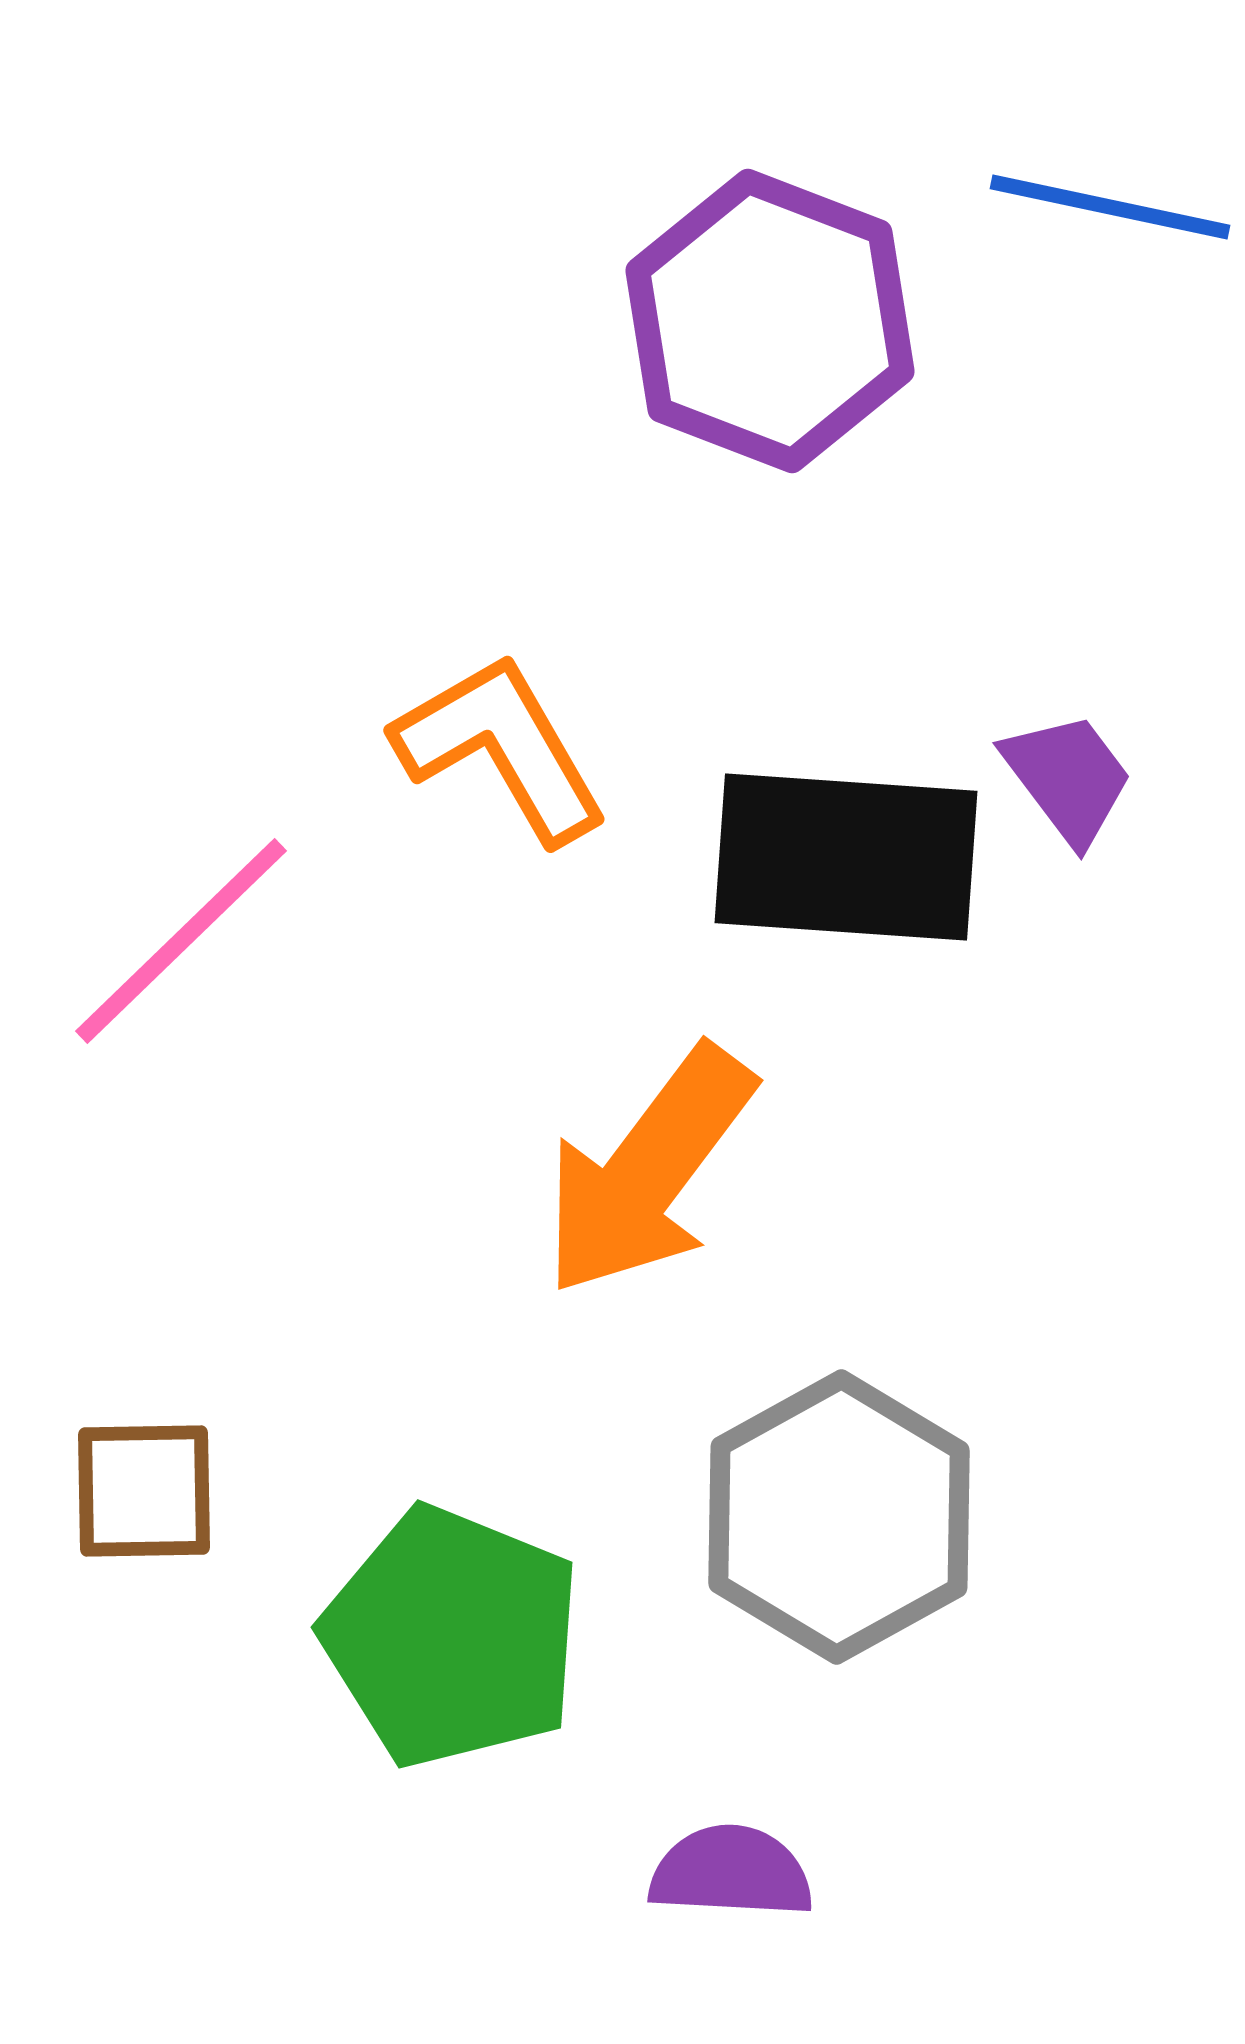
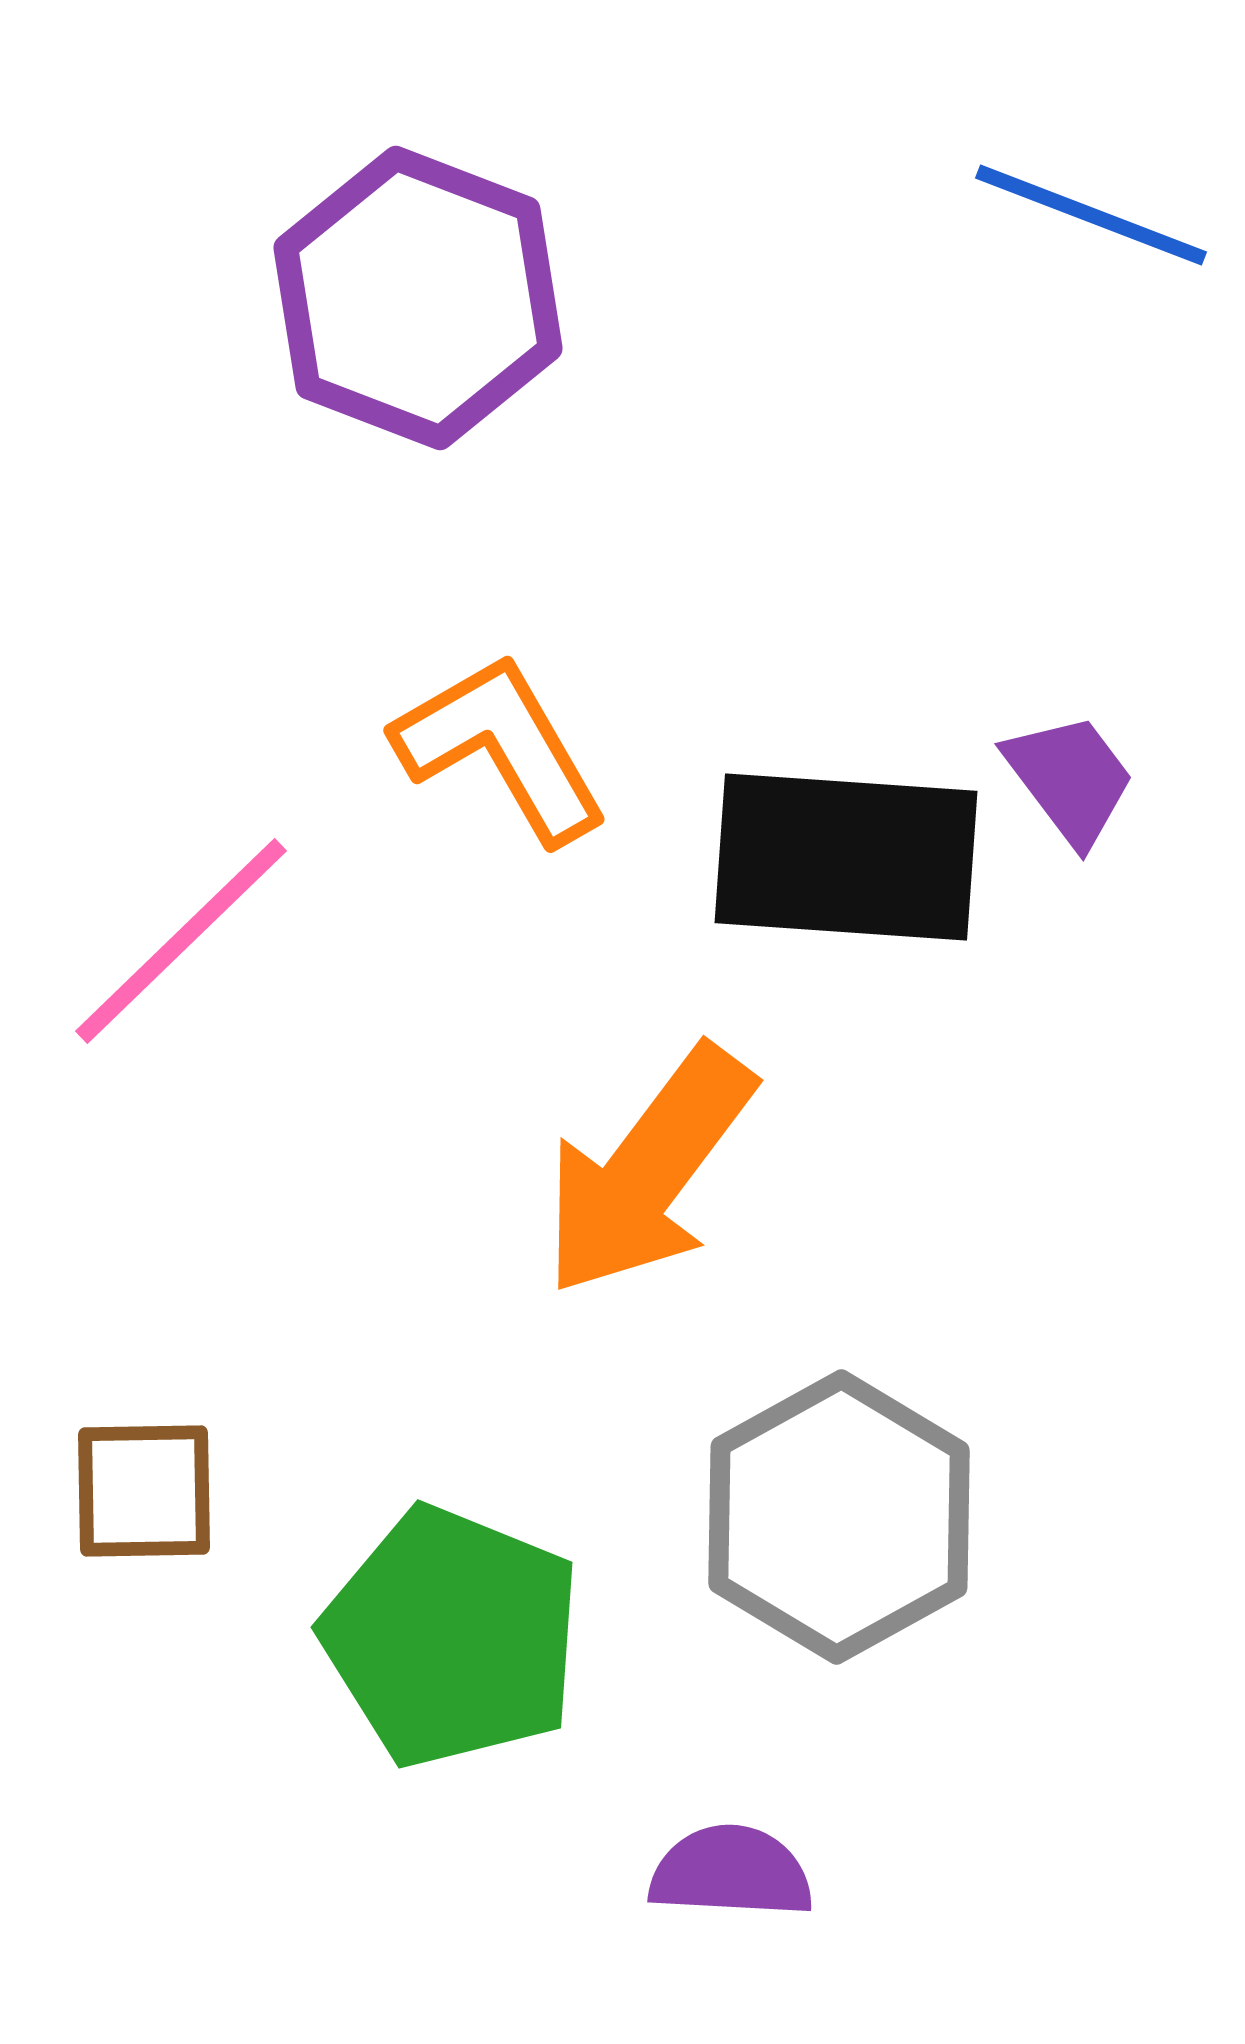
blue line: moved 19 px left, 8 px down; rotated 9 degrees clockwise
purple hexagon: moved 352 px left, 23 px up
purple trapezoid: moved 2 px right, 1 px down
